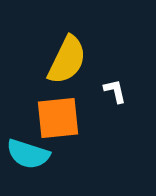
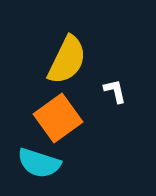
orange square: rotated 30 degrees counterclockwise
cyan semicircle: moved 11 px right, 9 px down
